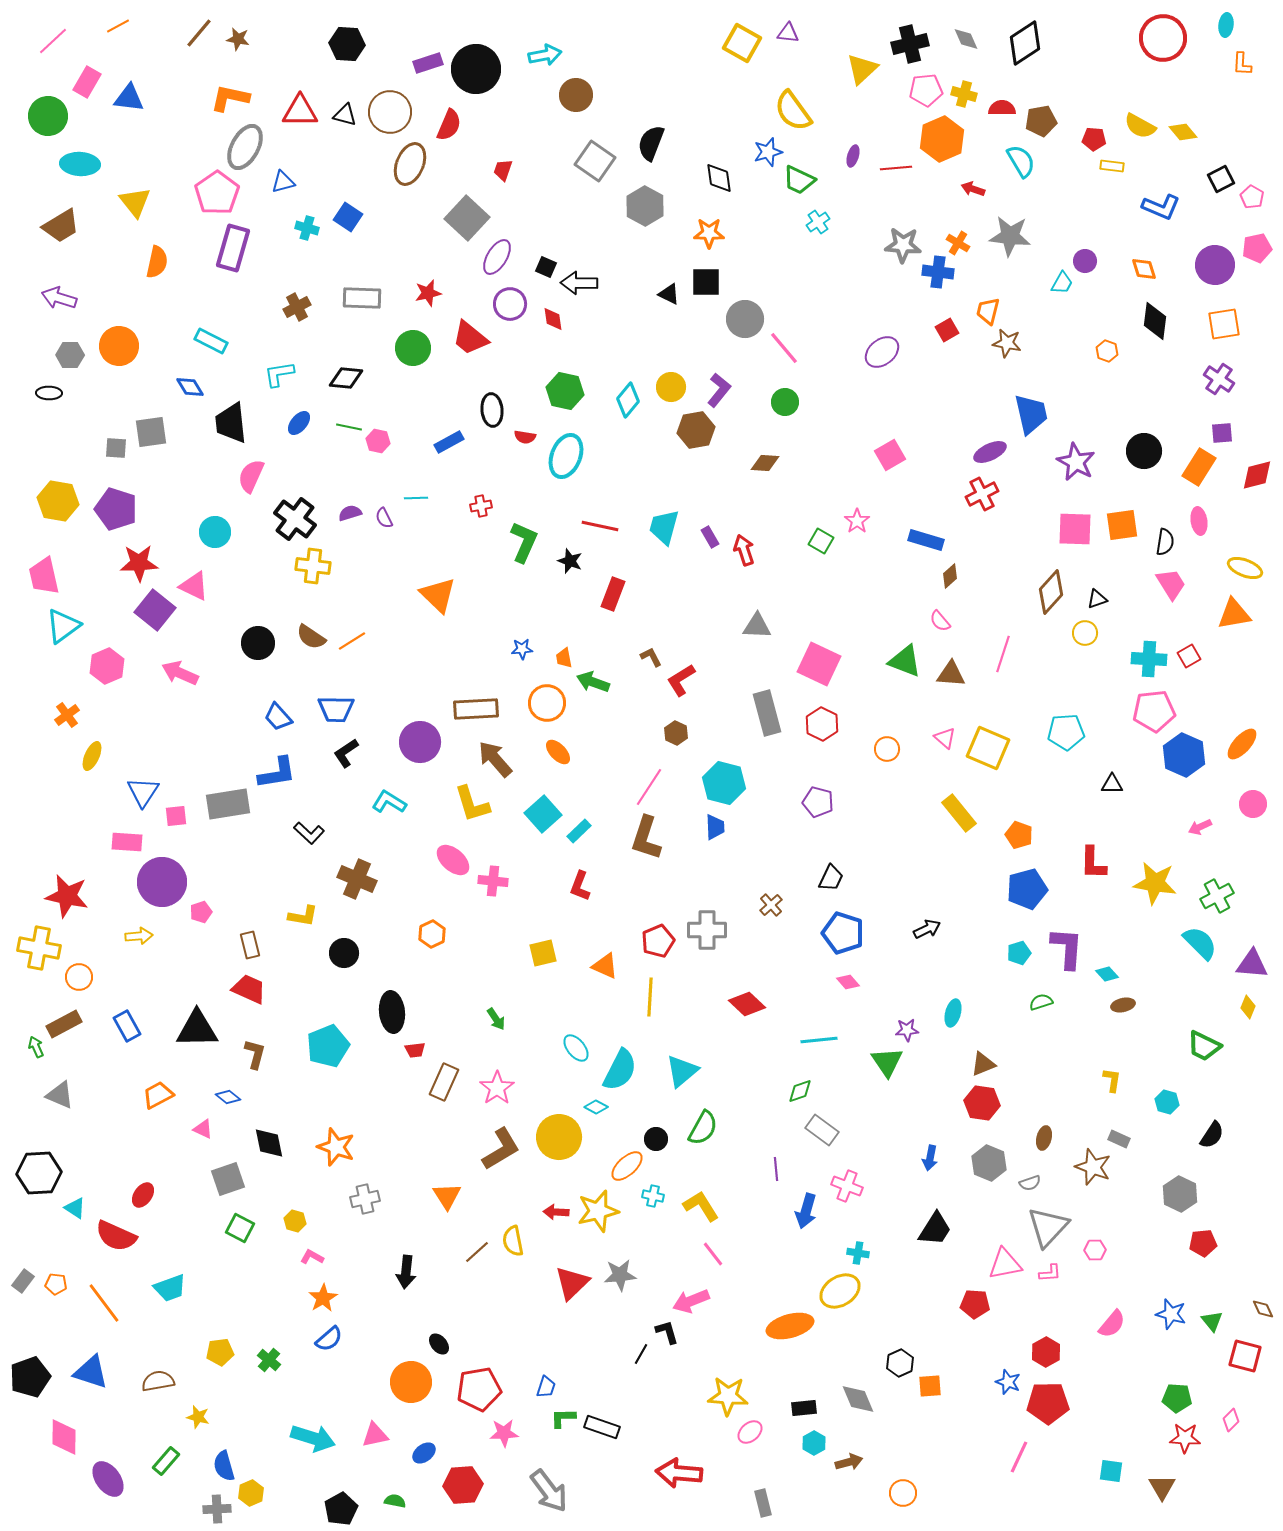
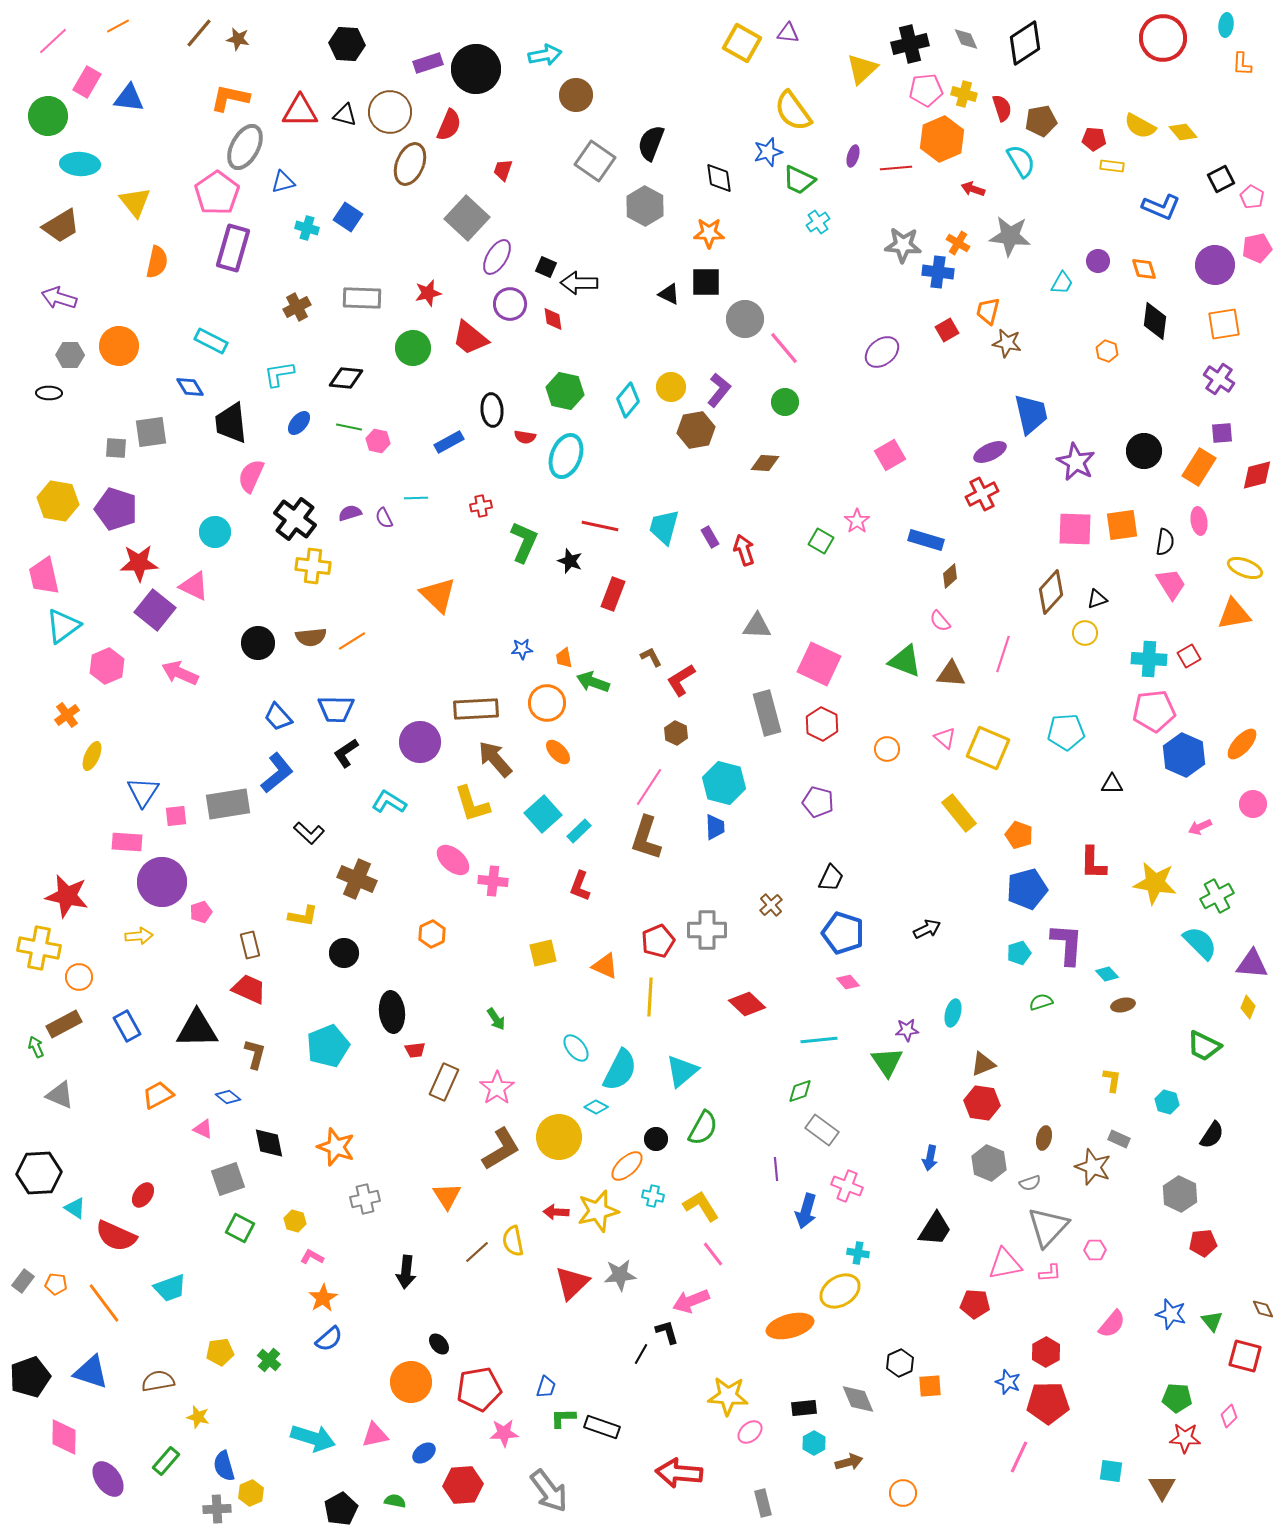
red semicircle at (1002, 108): rotated 72 degrees clockwise
purple circle at (1085, 261): moved 13 px right
brown semicircle at (311, 637): rotated 40 degrees counterclockwise
blue L-shape at (277, 773): rotated 30 degrees counterclockwise
purple L-shape at (1067, 948): moved 4 px up
pink diamond at (1231, 1420): moved 2 px left, 4 px up
